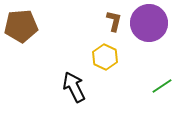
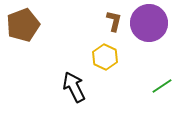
brown pentagon: moved 2 px right, 1 px up; rotated 16 degrees counterclockwise
